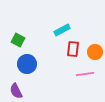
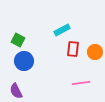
blue circle: moved 3 px left, 3 px up
pink line: moved 4 px left, 9 px down
